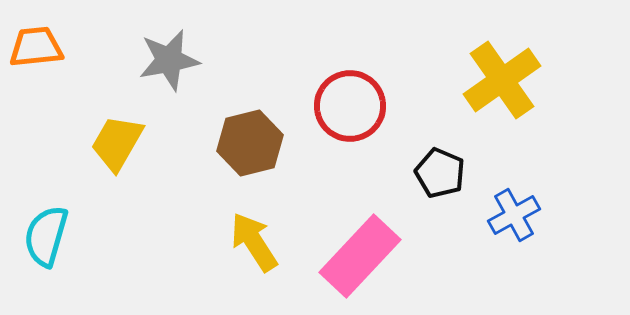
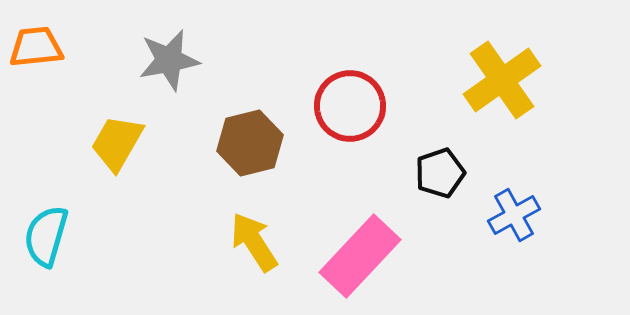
black pentagon: rotated 30 degrees clockwise
